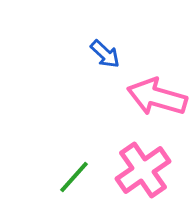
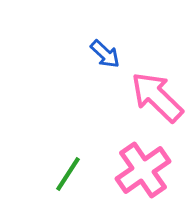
pink arrow: rotated 28 degrees clockwise
green line: moved 6 px left, 3 px up; rotated 9 degrees counterclockwise
